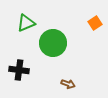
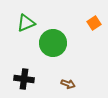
orange square: moved 1 px left
black cross: moved 5 px right, 9 px down
